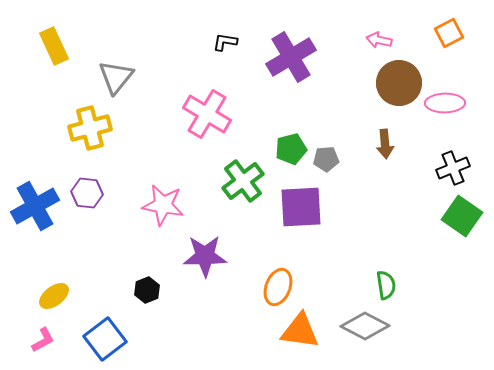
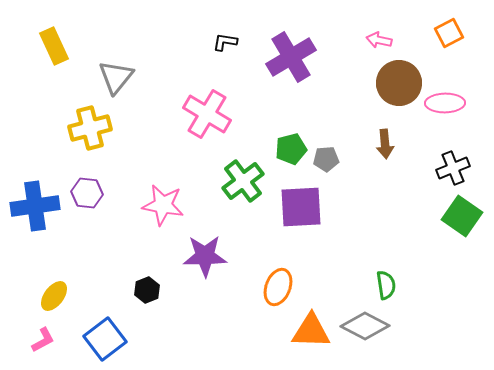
blue cross: rotated 21 degrees clockwise
yellow ellipse: rotated 16 degrees counterclockwise
orange triangle: moved 11 px right; rotated 6 degrees counterclockwise
